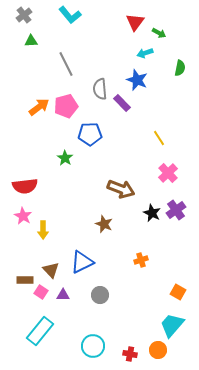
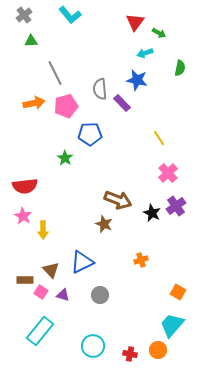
gray line: moved 11 px left, 9 px down
blue star: rotated 10 degrees counterclockwise
orange arrow: moved 5 px left, 4 px up; rotated 25 degrees clockwise
brown arrow: moved 3 px left, 11 px down
purple cross: moved 4 px up
purple triangle: rotated 16 degrees clockwise
